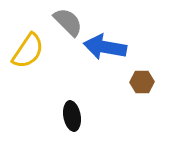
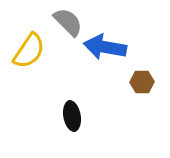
yellow semicircle: moved 1 px right
